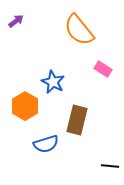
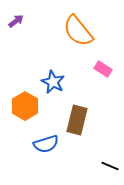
orange semicircle: moved 1 px left, 1 px down
black line: rotated 18 degrees clockwise
